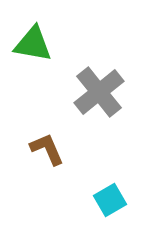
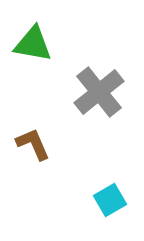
brown L-shape: moved 14 px left, 5 px up
